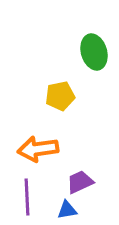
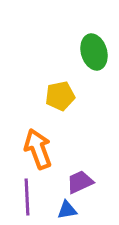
orange arrow: rotated 78 degrees clockwise
